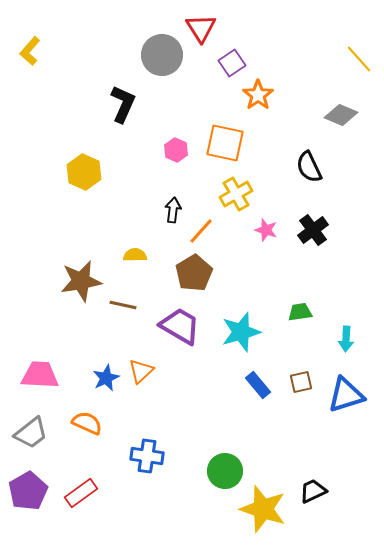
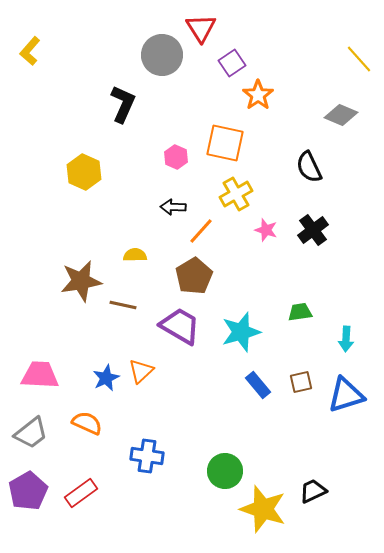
pink hexagon: moved 7 px down
black arrow: moved 3 px up; rotated 95 degrees counterclockwise
brown pentagon: moved 3 px down
